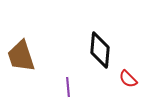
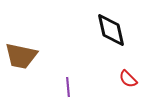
black diamond: moved 11 px right, 20 px up; rotated 18 degrees counterclockwise
brown trapezoid: rotated 60 degrees counterclockwise
